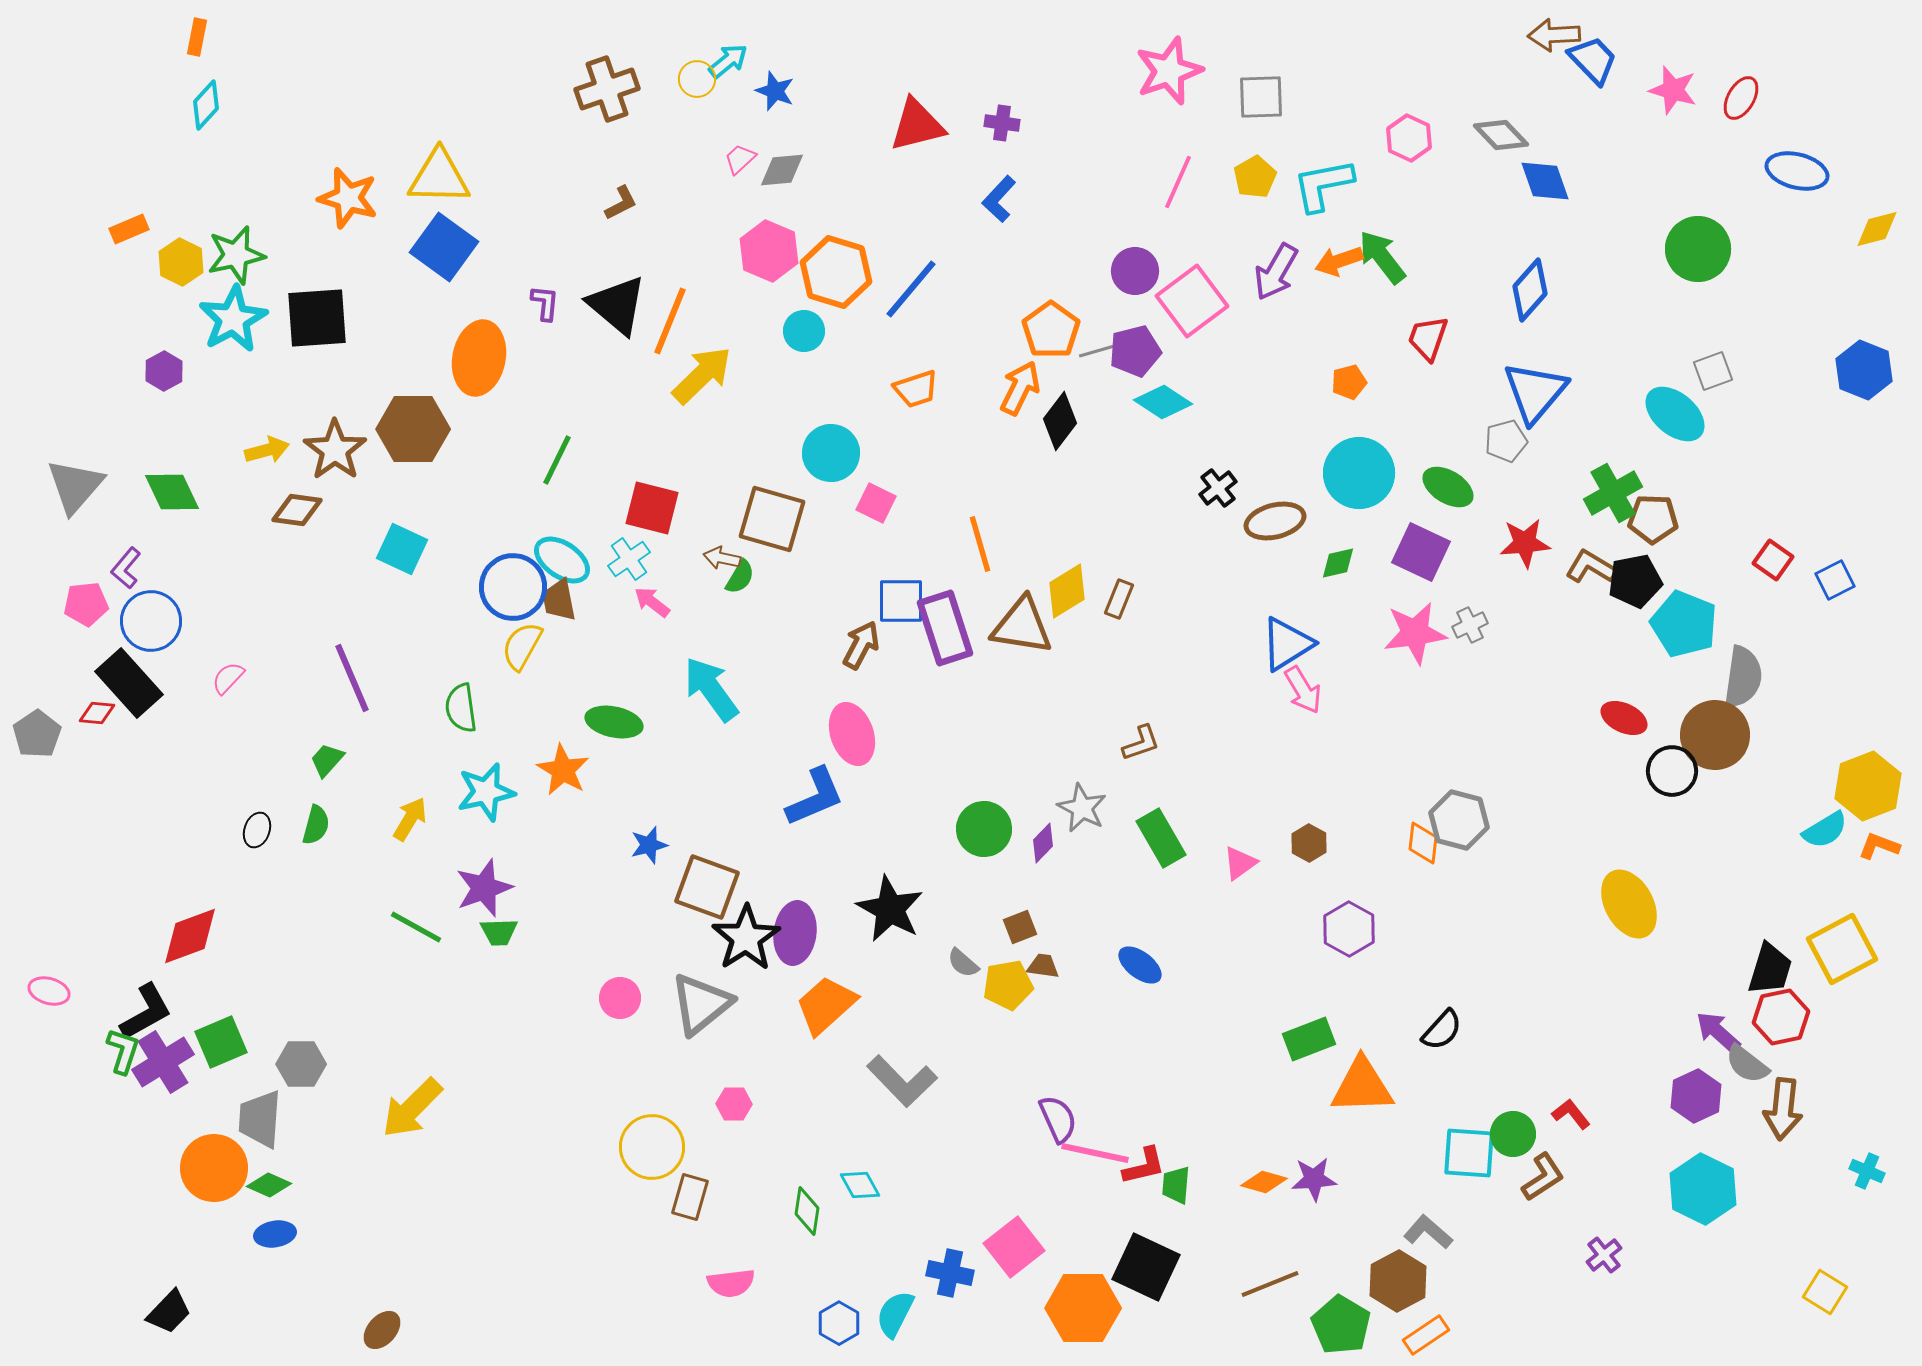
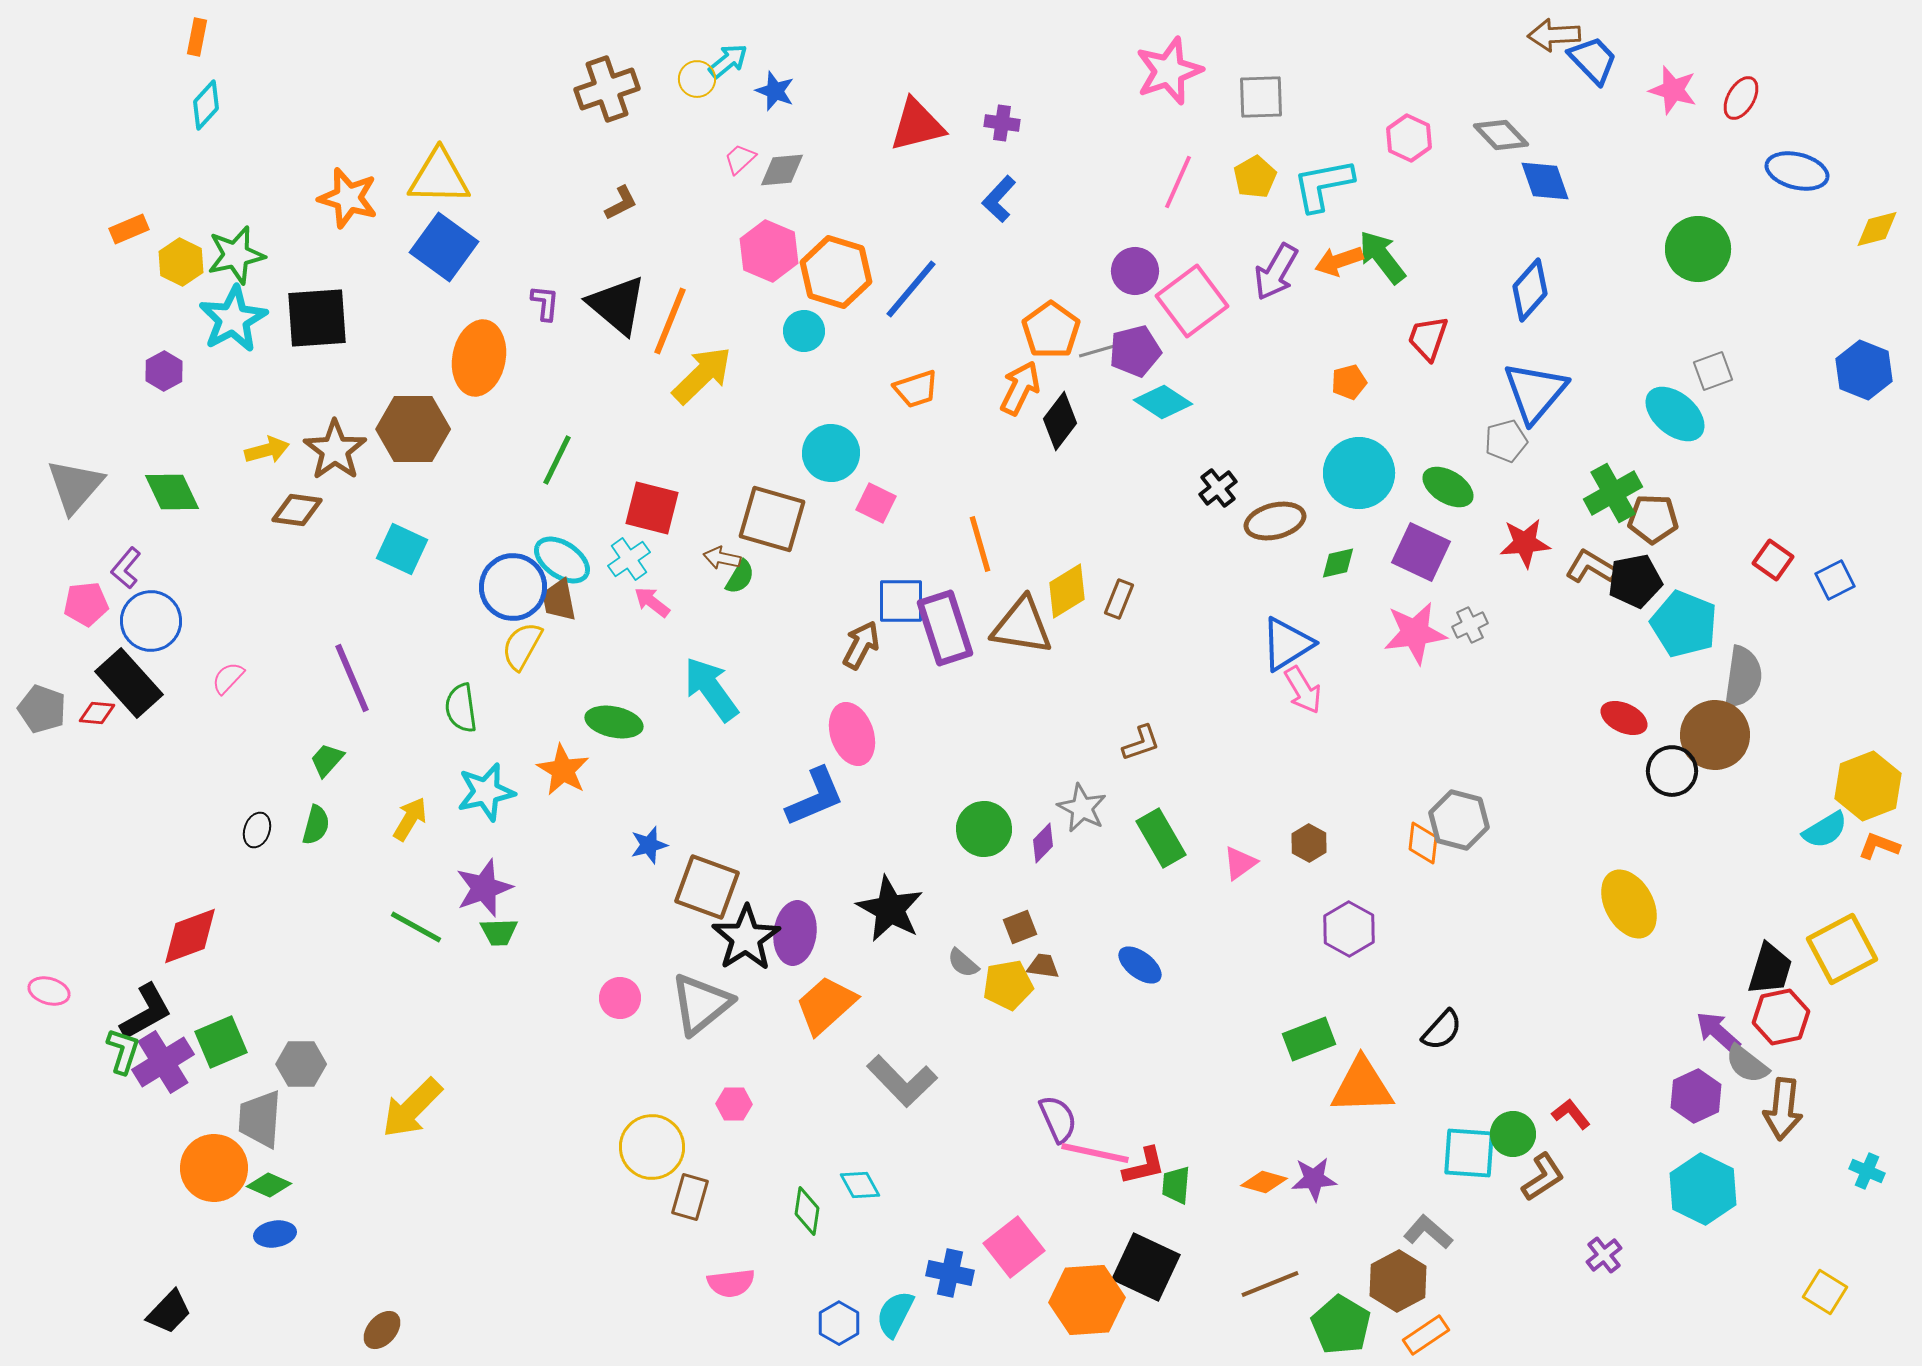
gray pentagon at (37, 734): moved 5 px right, 25 px up; rotated 18 degrees counterclockwise
orange hexagon at (1083, 1308): moved 4 px right, 8 px up; rotated 4 degrees counterclockwise
